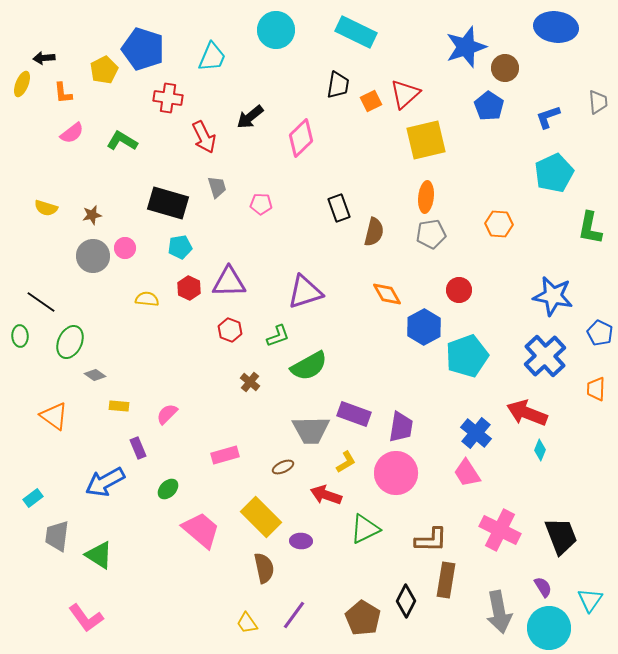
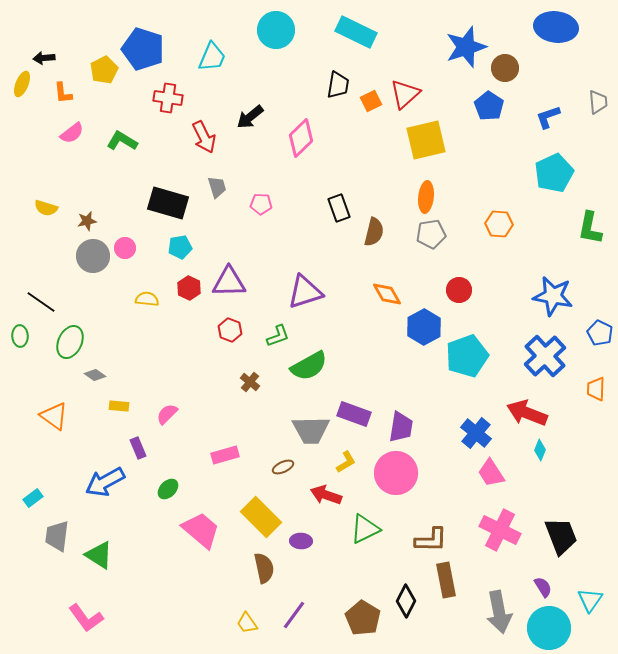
brown star at (92, 215): moved 5 px left, 6 px down
pink trapezoid at (467, 473): moved 24 px right
brown rectangle at (446, 580): rotated 20 degrees counterclockwise
